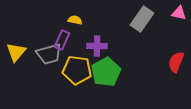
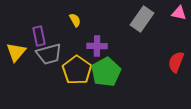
yellow semicircle: rotated 48 degrees clockwise
purple rectangle: moved 23 px left, 4 px up; rotated 36 degrees counterclockwise
yellow pentagon: rotated 28 degrees clockwise
